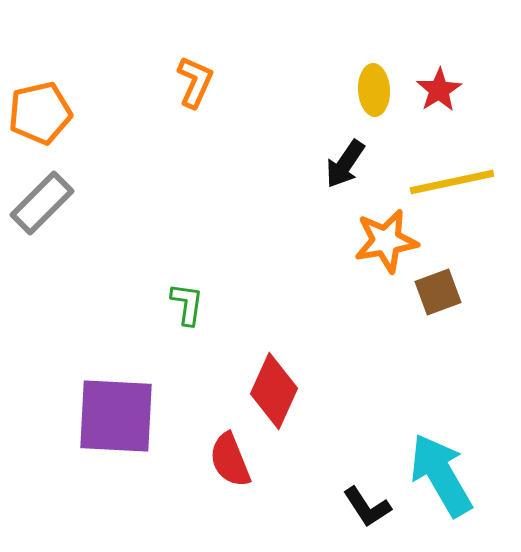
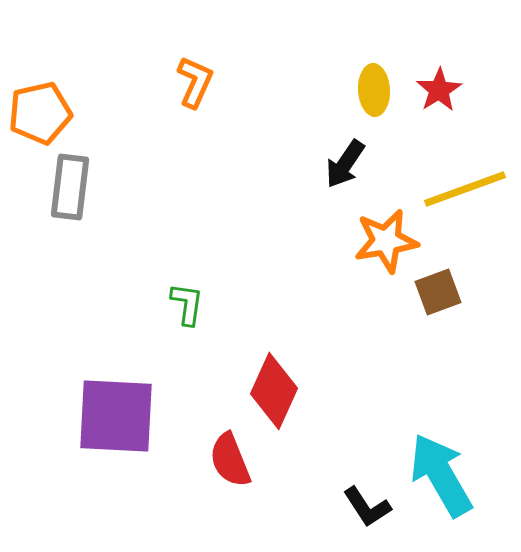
yellow line: moved 13 px right, 7 px down; rotated 8 degrees counterclockwise
gray rectangle: moved 28 px right, 16 px up; rotated 38 degrees counterclockwise
